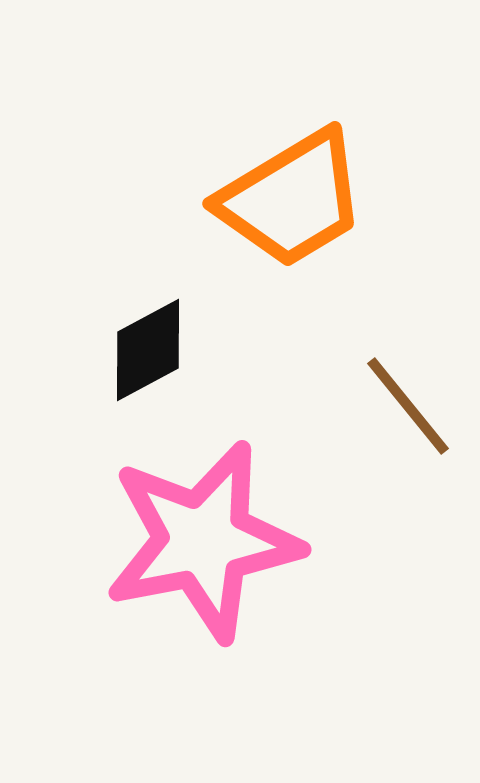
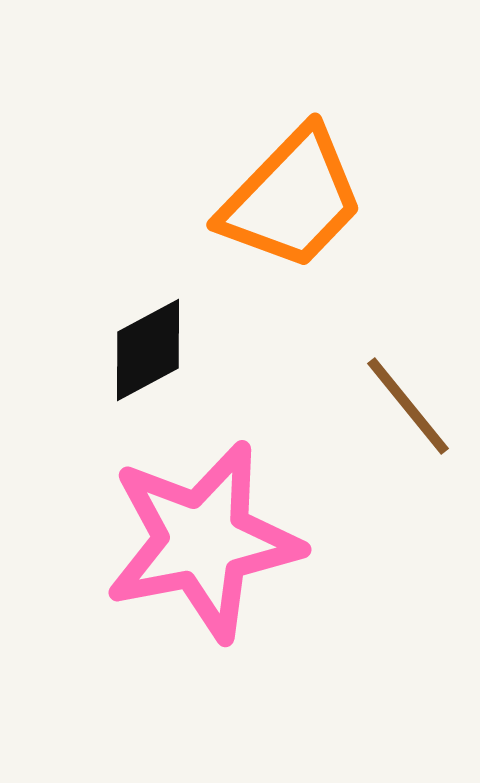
orange trapezoid: rotated 15 degrees counterclockwise
